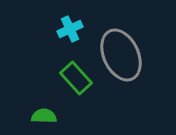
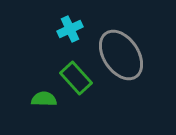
gray ellipse: rotated 9 degrees counterclockwise
green semicircle: moved 17 px up
